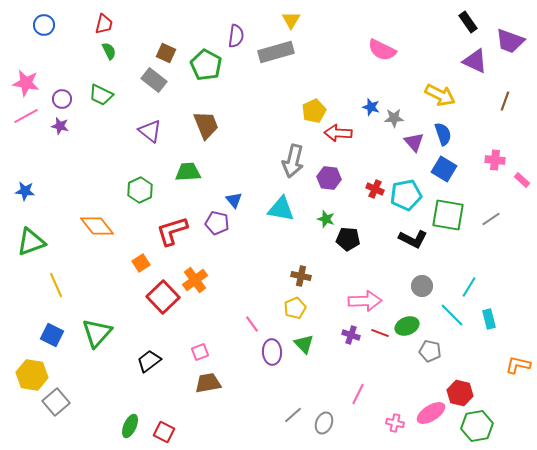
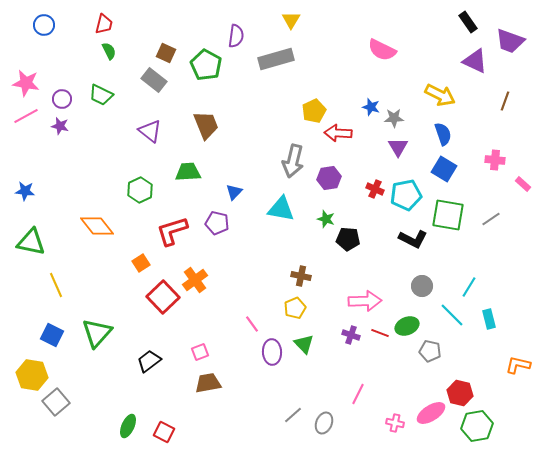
gray rectangle at (276, 52): moved 7 px down
purple triangle at (414, 142): moved 16 px left, 5 px down; rotated 10 degrees clockwise
purple hexagon at (329, 178): rotated 15 degrees counterclockwise
pink rectangle at (522, 180): moved 1 px right, 4 px down
blue triangle at (234, 200): moved 8 px up; rotated 24 degrees clockwise
green triangle at (31, 242): rotated 32 degrees clockwise
green ellipse at (130, 426): moved 2 px left
